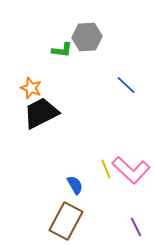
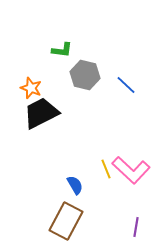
gray hexagon: moved 2 px left, 38 px down; rotated 16 degrees clockwise
purple line: rotated 36 degrees clockwise
